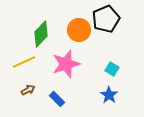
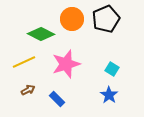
orange circle: moved 7 px left, 11 px up
green diamond: rotated 72 degrees clockwise
